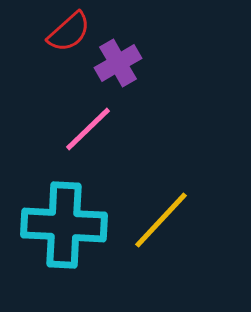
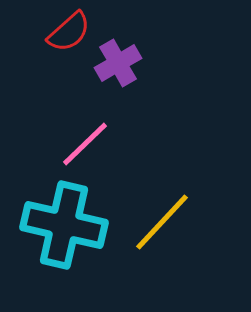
pink line: moved 3 px left, 15 px down
yellow line: moved 1 px right, 2 px down
cyan cross: rotated 10 degrees clockwise
